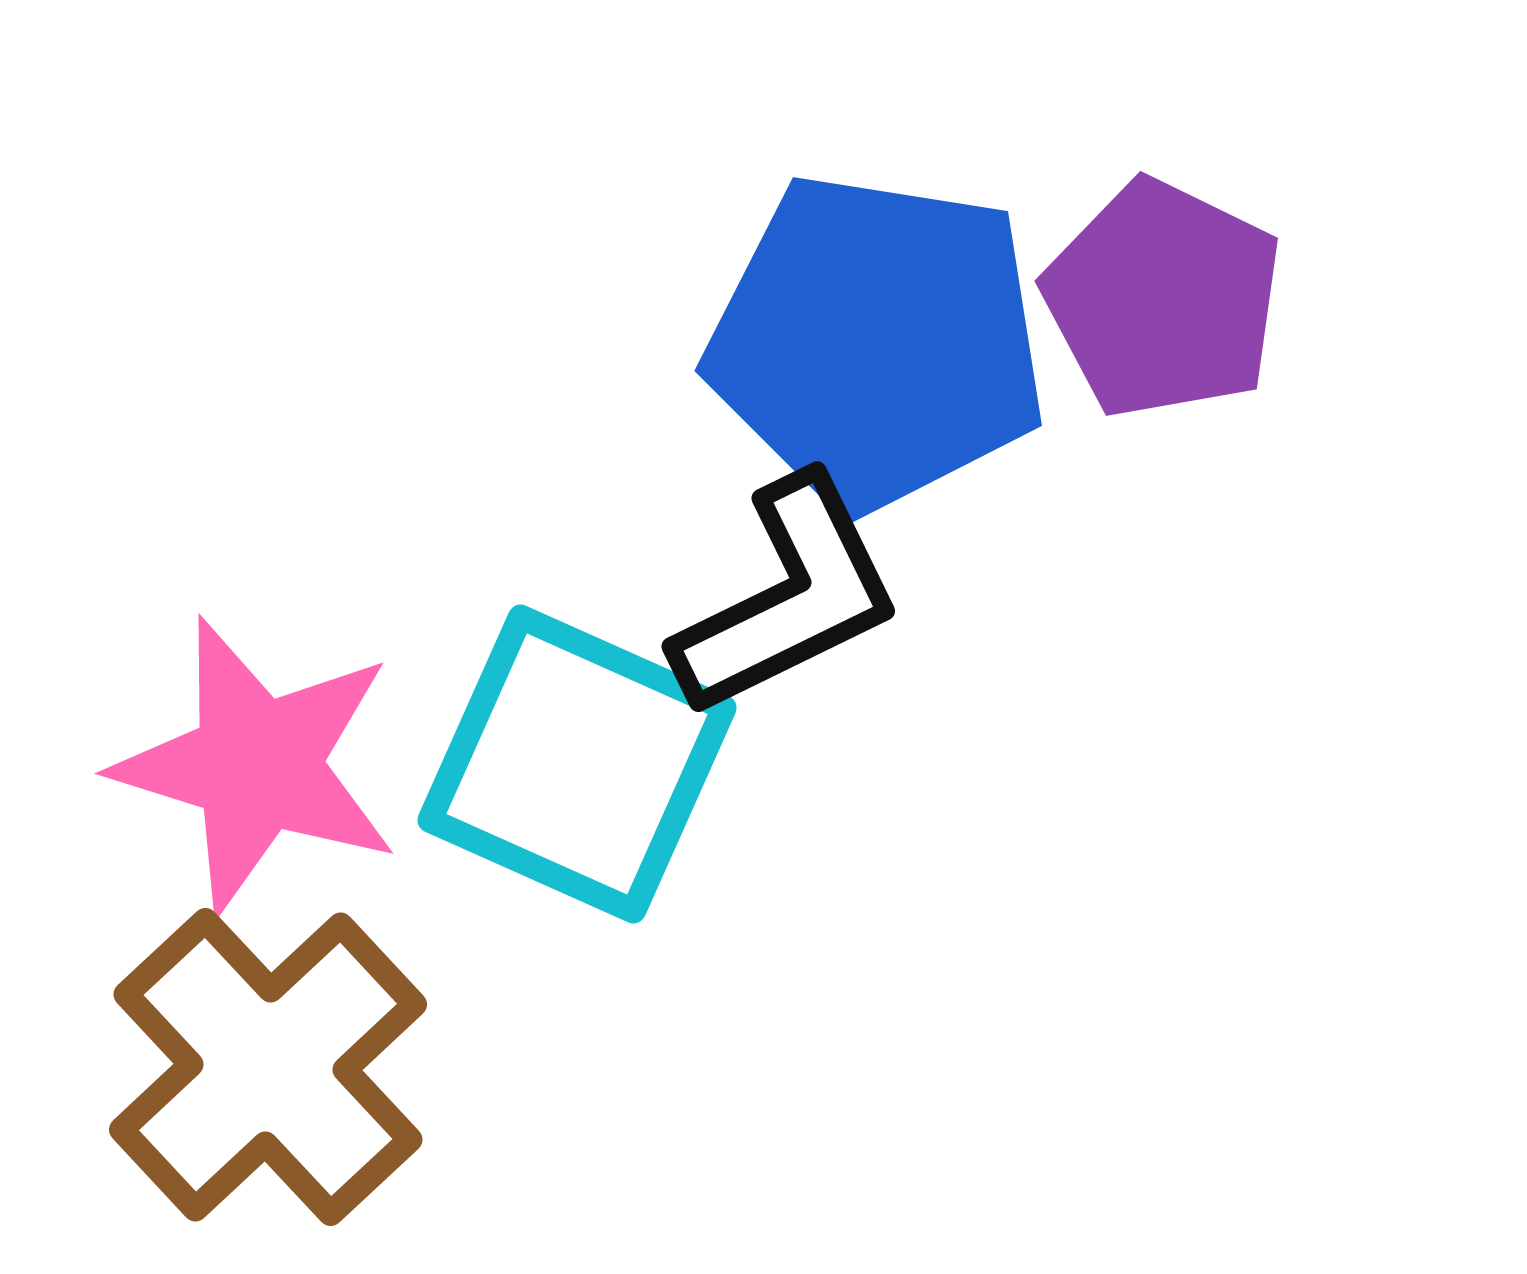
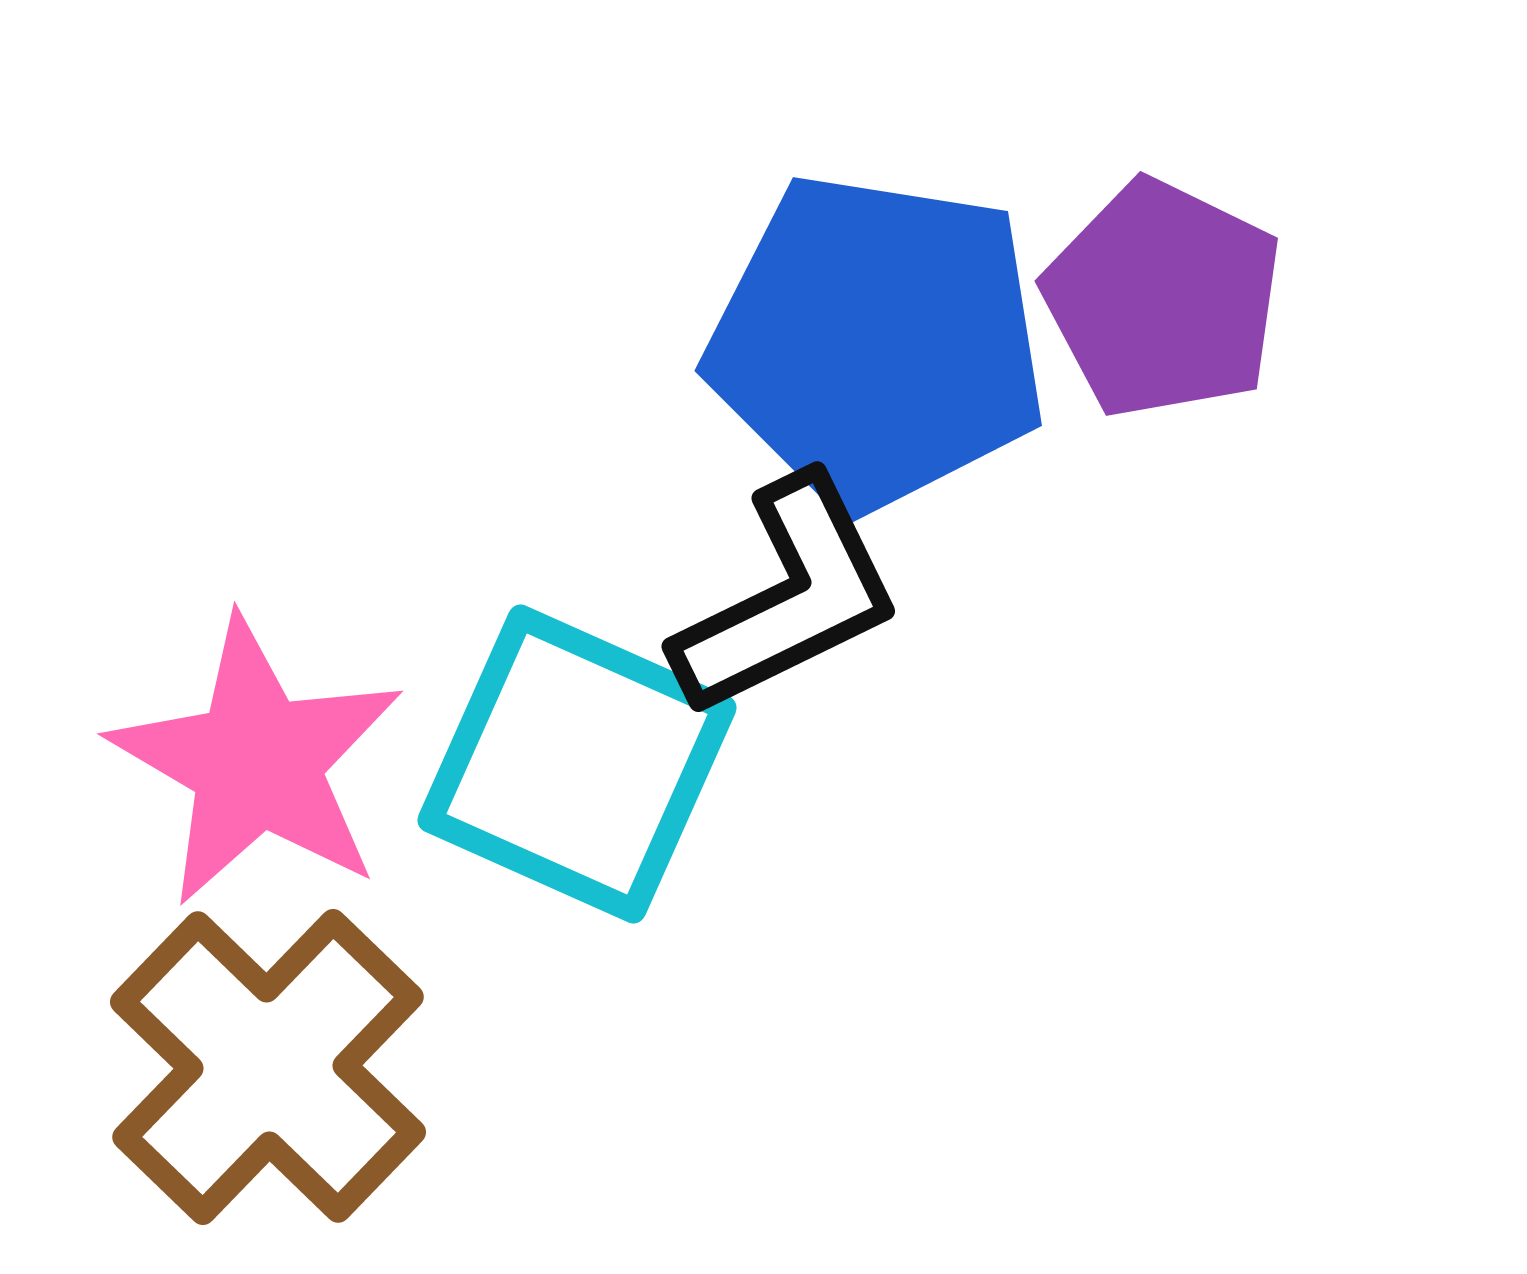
pink star: moved 3 px up; rotated 13 degrees clockwise
brown cross: rotated 3 degrees counterclockwise
